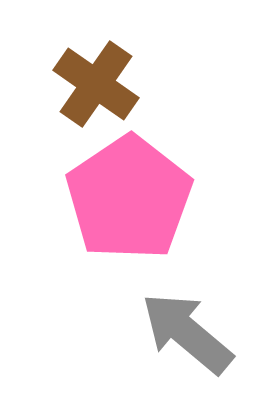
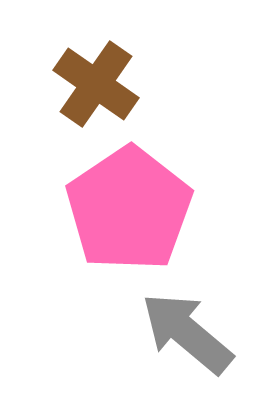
pink pentagon: moved 11 px down
